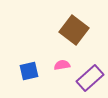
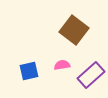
purple rectangle: moved 1 px right, 3 px up
